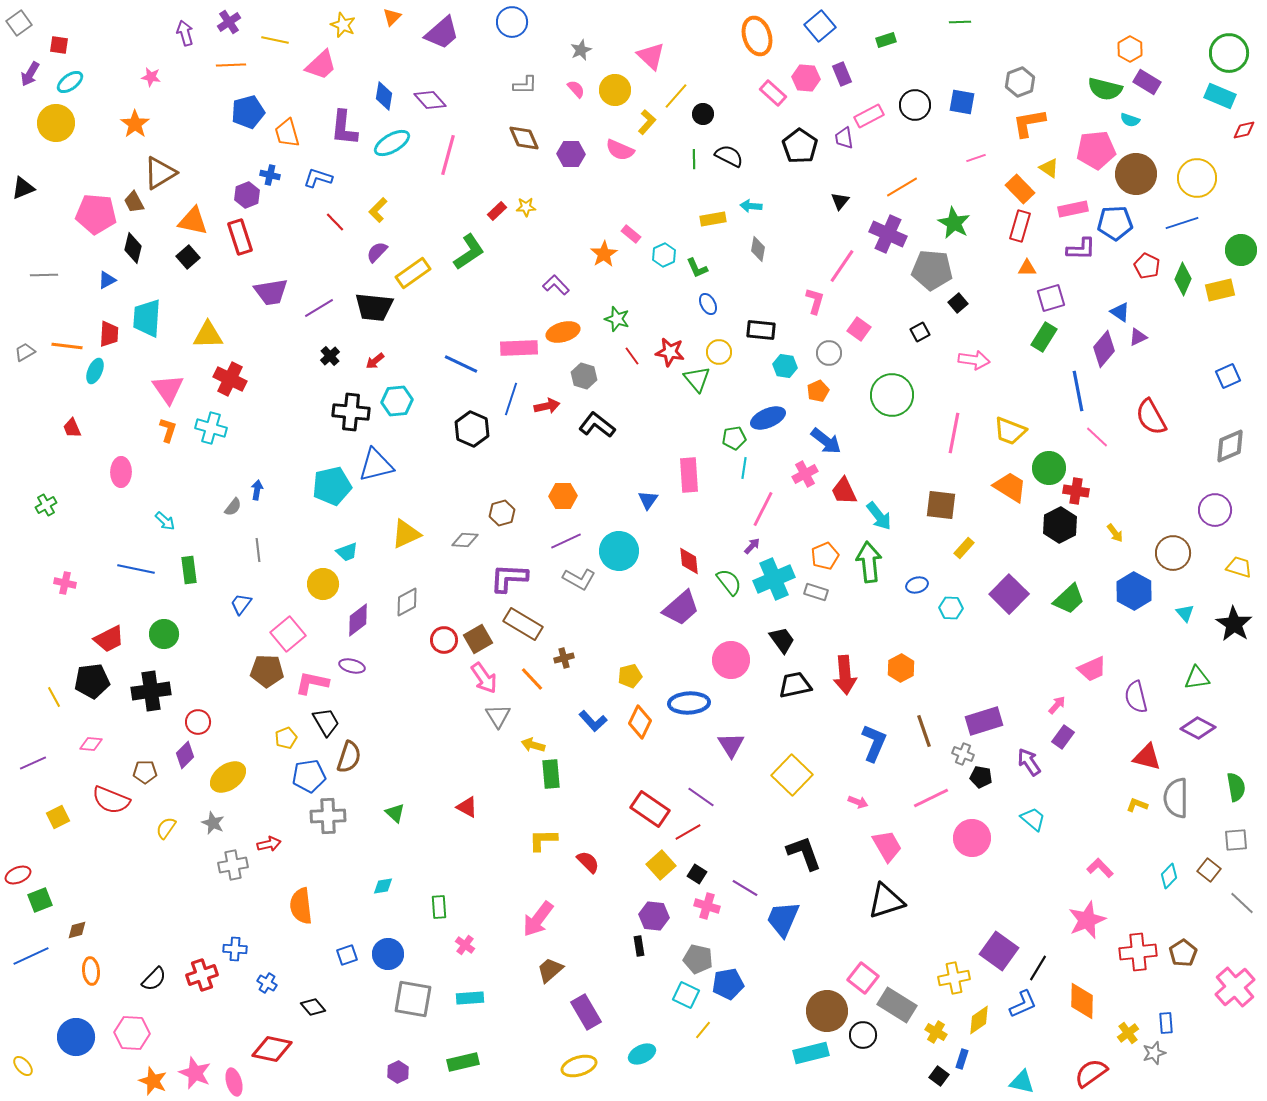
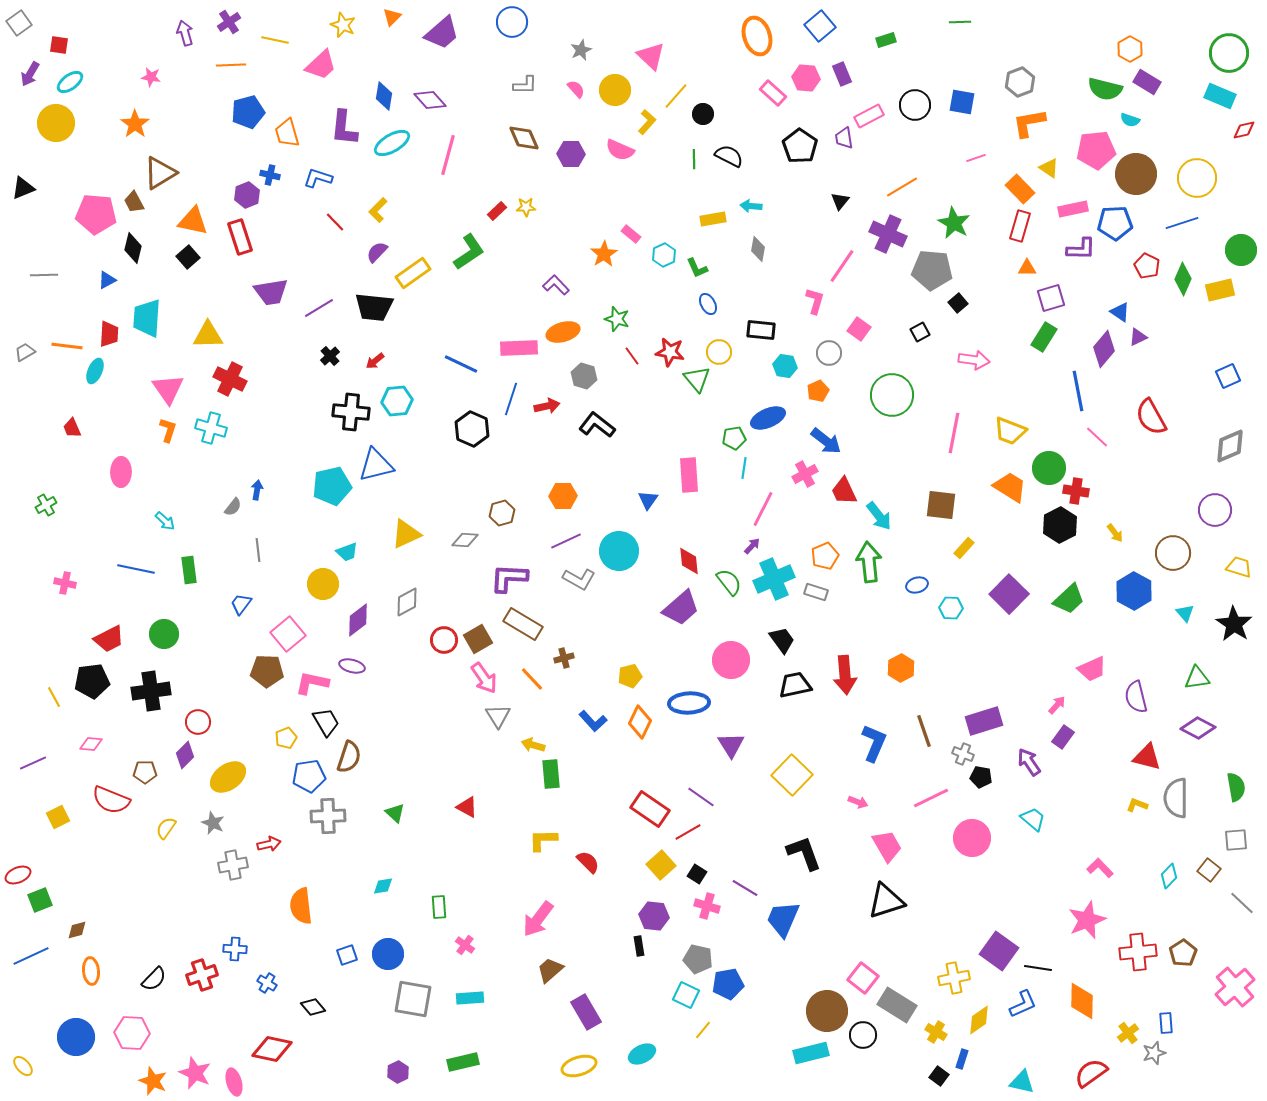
black line at (1038, 968): rotated 68 degrees clockwise
